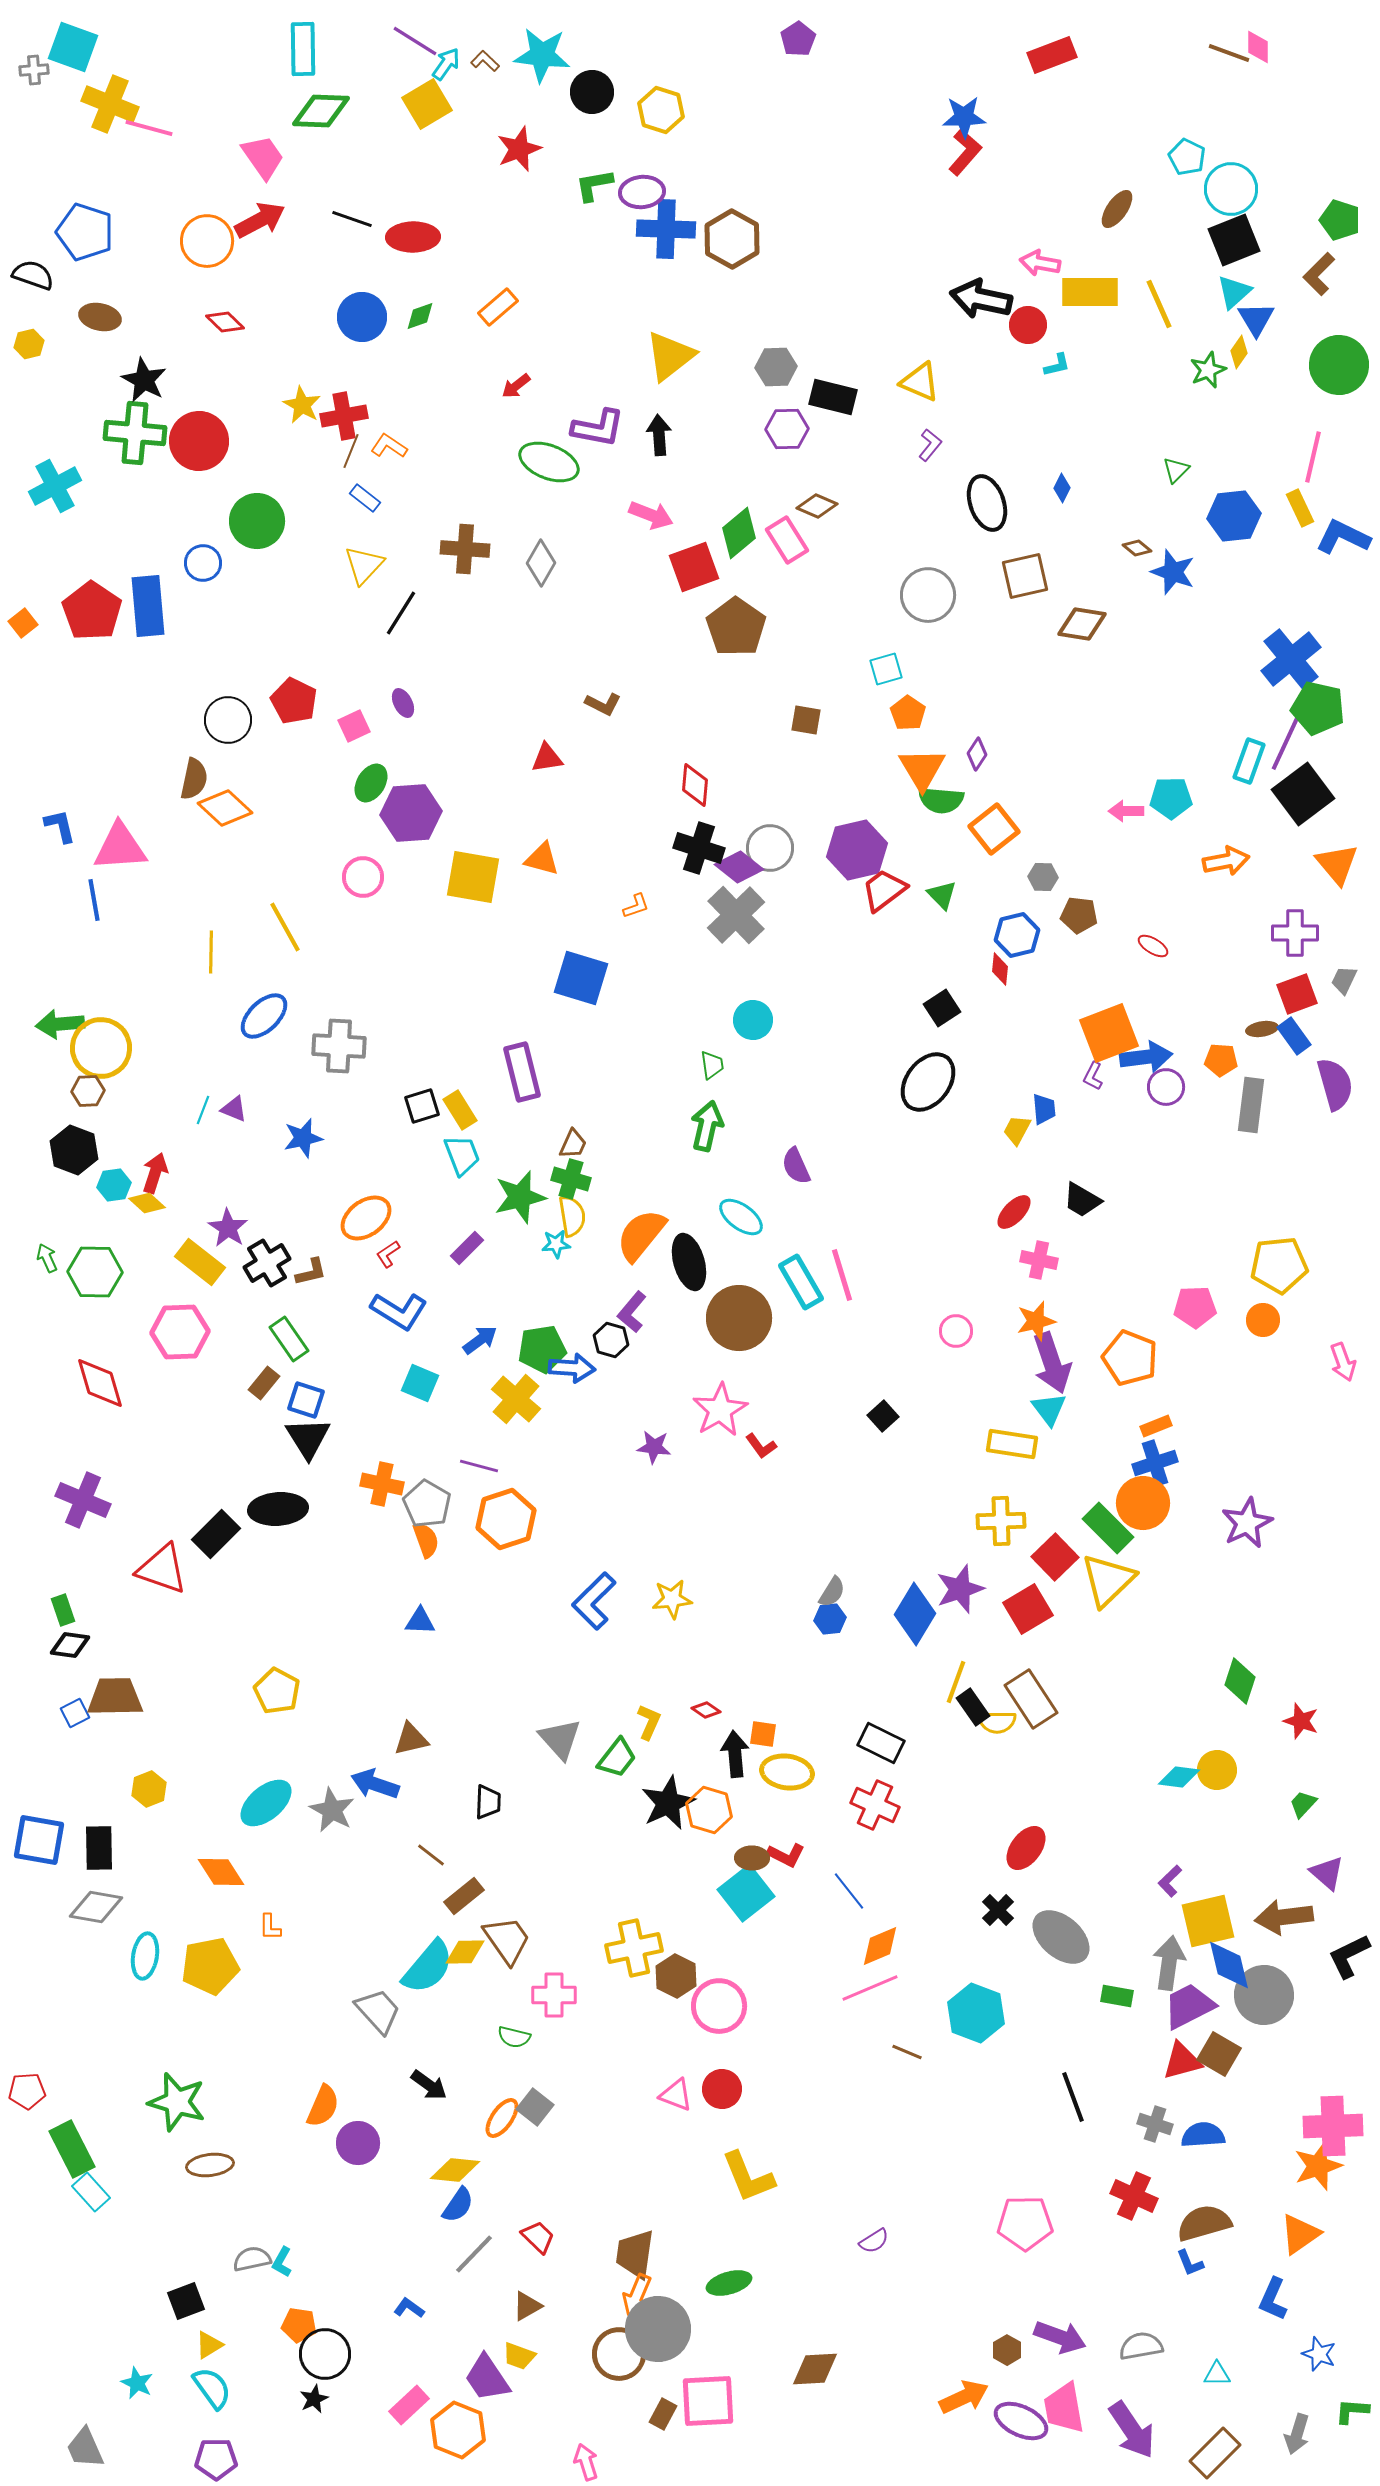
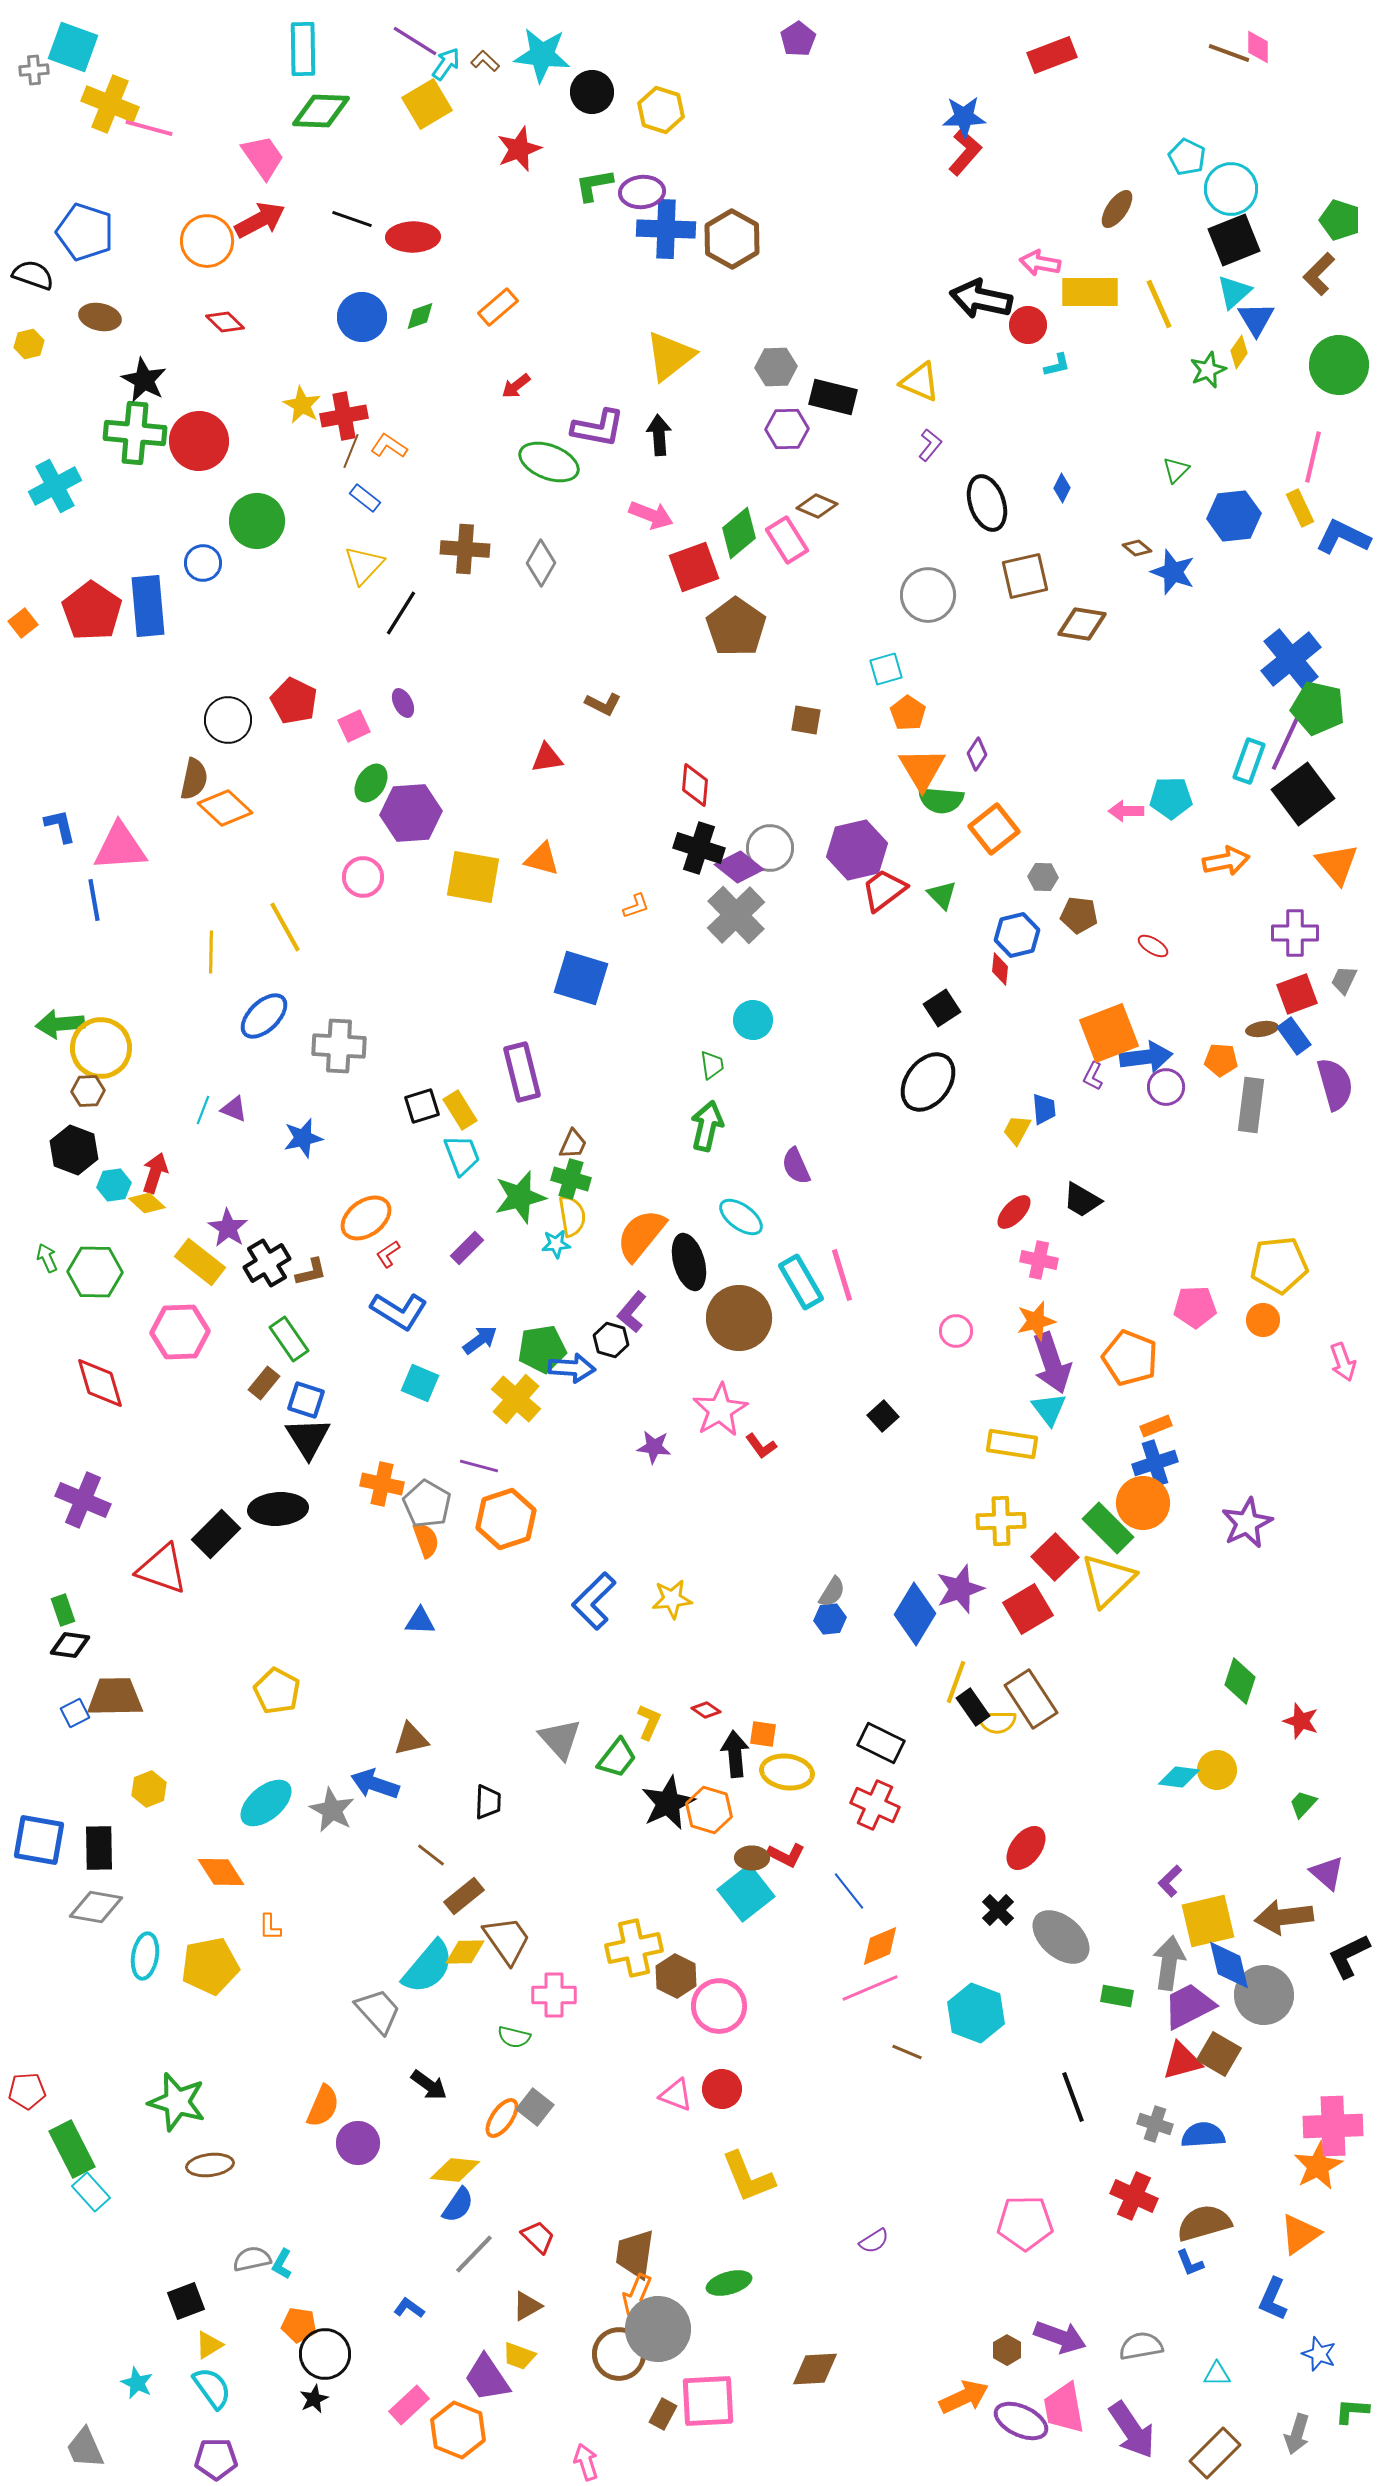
orange star at (1318, 2166): rotated 9 degrees counterclockwise
cyan L-shape at (282, 2262): moved 2 px down
